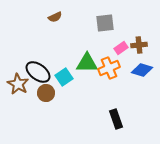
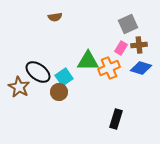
brown semicircle: rotated 16 degrees clockwise
gray square: moved 23 px right, 1 px down; rotated 18 degrees counterclockwise
pink rectangle: rotated 24 degrees counterclockwise
green triangle: moved 1 px right, 2 px up
blue diamond: moved 1 px left, 2 px up
brown star: moved 1 px right, 3 px down
brown circle: moved 13 px right, 1 px up
black rectangle: rotated 36 degrees clockwise
